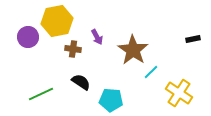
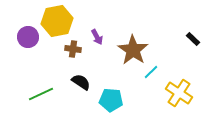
black rectangle: rotated 56 degrees clockwise
